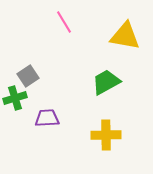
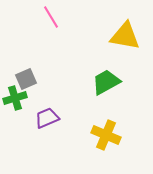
pink line: moved 13 px left, 5 px up
gray square: moved 2 px left, 3 px down; rotated 10 degrees clockwise
purple trapezoid: rotated 20 degrees counterclockwise
yellow cross: rotated 24 degrees clockwise
